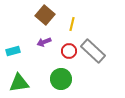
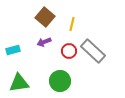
brown square: moved 2 px down
cyan rectangle: moved 1 px up
green circle: moved 1 px left, 2 px down
